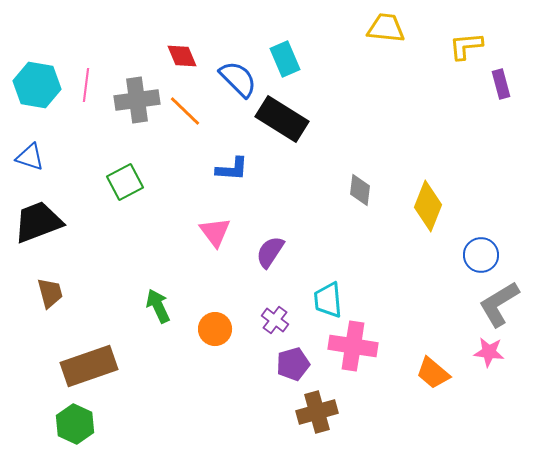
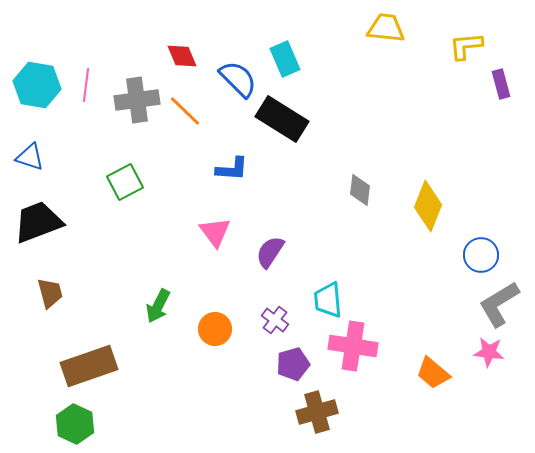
green arrow: rotated 128 degrees counterclockwise
